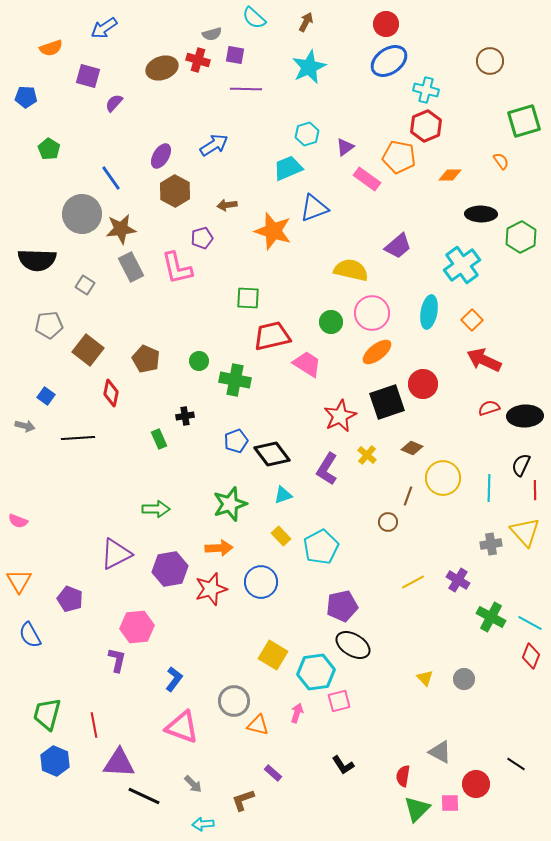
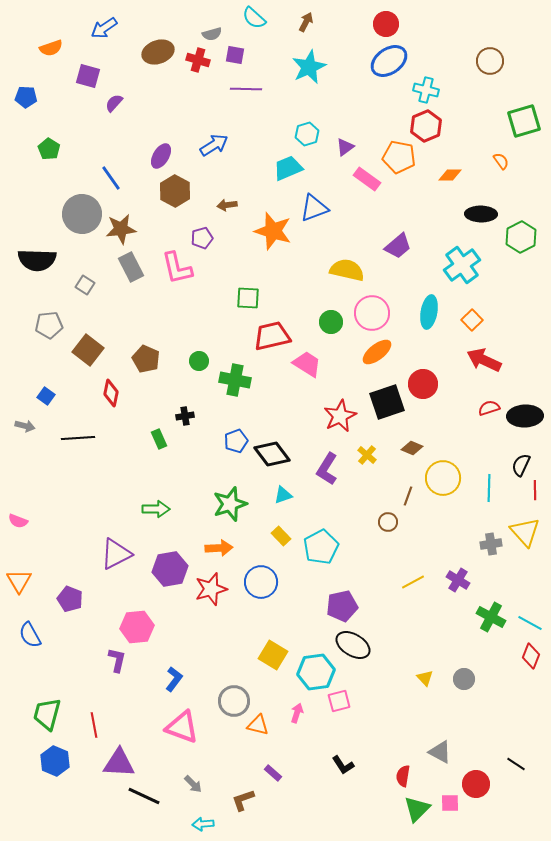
brown ellipse at (162, 68): moved 4 px left, 16 px up
yellow semicircle at (351, 270): moved 4 px left
